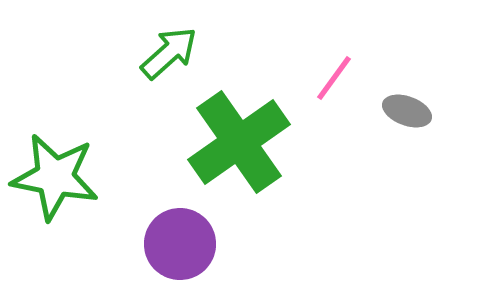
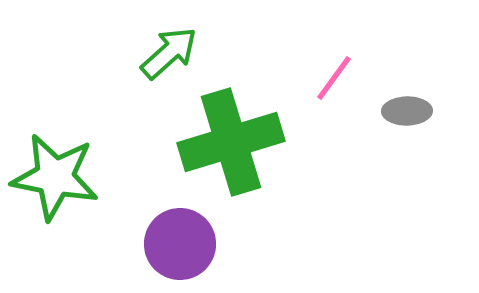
gray ellipse: rotated 21 degrees counterclockwise
green cross: moved 8 px left; rotated 18 degrees clockwise
